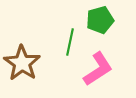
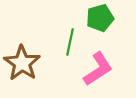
green pentagon: moved 2 px up
